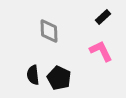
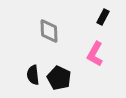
black rectangle: rotated 21 degrees counterclockwise
pink L-shape: moved 6 px left, 3 px down; rotated 125 degrees counterclockwise
